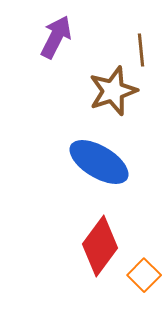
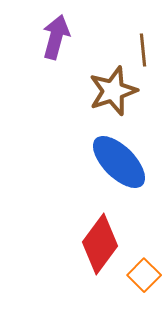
purple arrow: rotated 12 degrees counterclockwise
brown line: moved 2 px right
blue ellipse: moved 20 px right; rotated 14 degrees clockwise
red diamond: moved 2 px up
